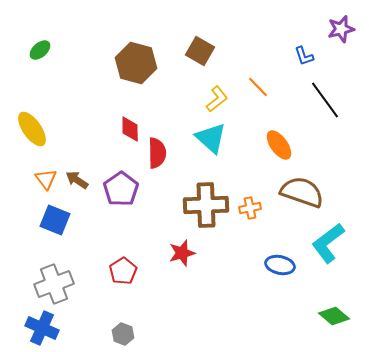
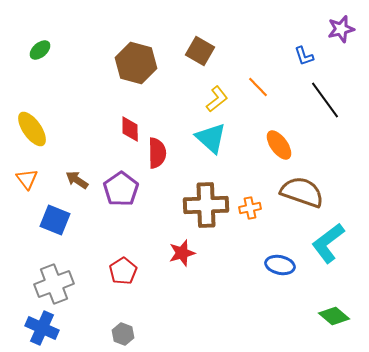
orange triangle: moved 19 px left
